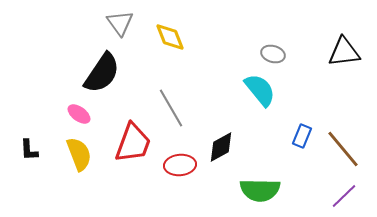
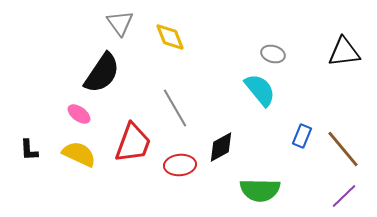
gray line: moved 4 px right
yellow semicircle: rotated 44 degrees counterclockwise
